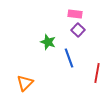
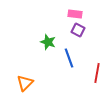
purple square: rotated 16 degrees counterclockwise
